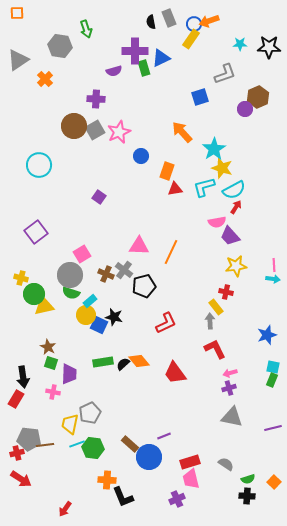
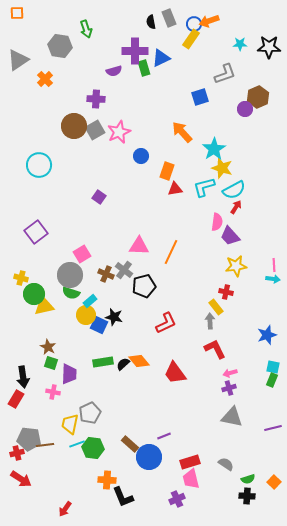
pink semicircle at (217, 222): rotated 72 degrees counterclockwise
